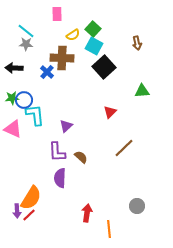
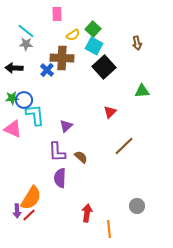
blue cross: moved 2 px up
brown line: moved 2 px up
